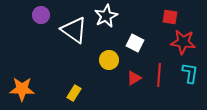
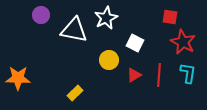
white star: moved 2 px down
white triangle: rotated 24 degrees counterclockwise
red star: rotated 20 degrees clockwise
cyan L-shape: moved 2 px left
red triangle: moved 3 px up
orange star: moved 4 px left, 11 px up
yellow rectangle: moved 1 px right; rotated 14 degrees clockwise
